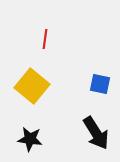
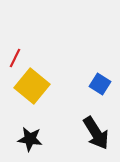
red line: moved 30 px left, 19 px down; rotated 18 degrees clockwise
blue square: rotated 20 degrees clockwise
